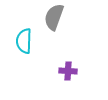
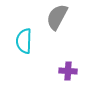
gray semicircle: moved 3 px right; rotated 8 degrees clockwise
